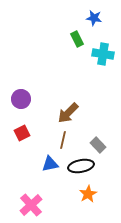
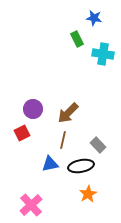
purple circle: moved 12 px right, 10 px down
